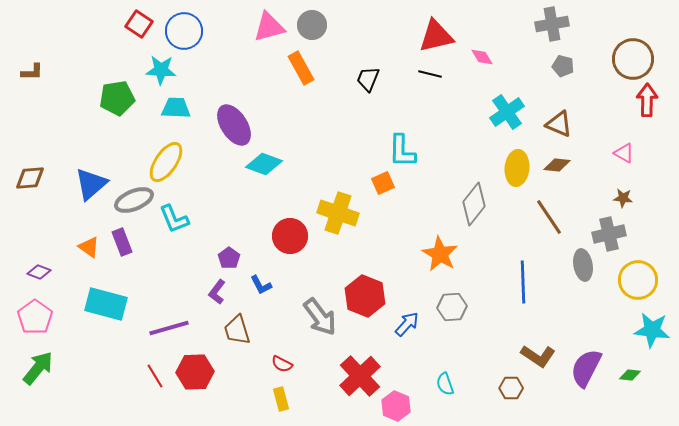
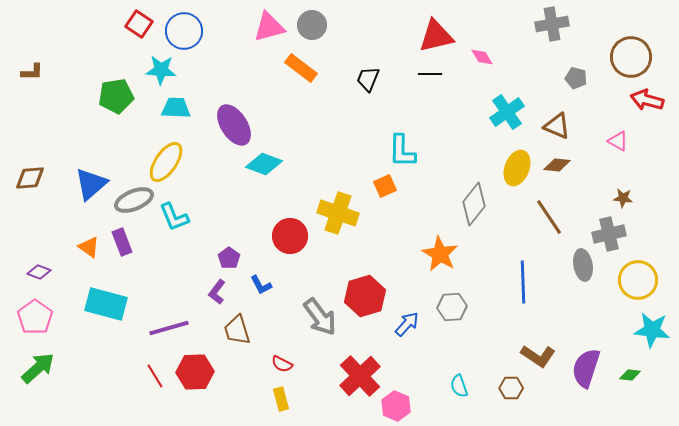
brown circle at (633, 59): moved 2 px left, 2 px up
gray pentagon at (563, 66): moved 13 px right, 12 px down
orange rectangle at (301, 68): rotated 24 degrees counterclockwise
black line at (430, 74): rotated 15 degrees counterclockwise
green pentagon at (117, 98): moved 1 px left, 2 px up
red arrow at (647, 100): rotated 76 degrees counterclockwise
brown triangle at (559, 124): moved 2 px left, 2 px down
pink triangle at (624, 153): moved 6 px left, 12 px up
yellow ellipse at (517, 168): rotated 16 degrees clockwise
orange square at (383, 183): moved 2 px right, 3 px down
cyan L-shape at (174, 219): moved 2 px up
red hexagon at (365, 296): rotated 21 degrees clockwise
green arrow at (38, 368): rotated 9 degrees clockwise
purple semicircle at (586, 368): rotated 9 degrees counterclockwise
cyan semicircle at (445, 384): moved 14 px right, 2 px down
